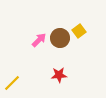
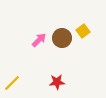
yellow square: moved 4 px right
brown circle: moved 2 px right
red star: moved 2 px left, 7 px down
